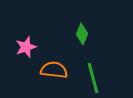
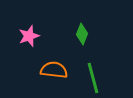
pink star: moved 3 px right, 11 px up
